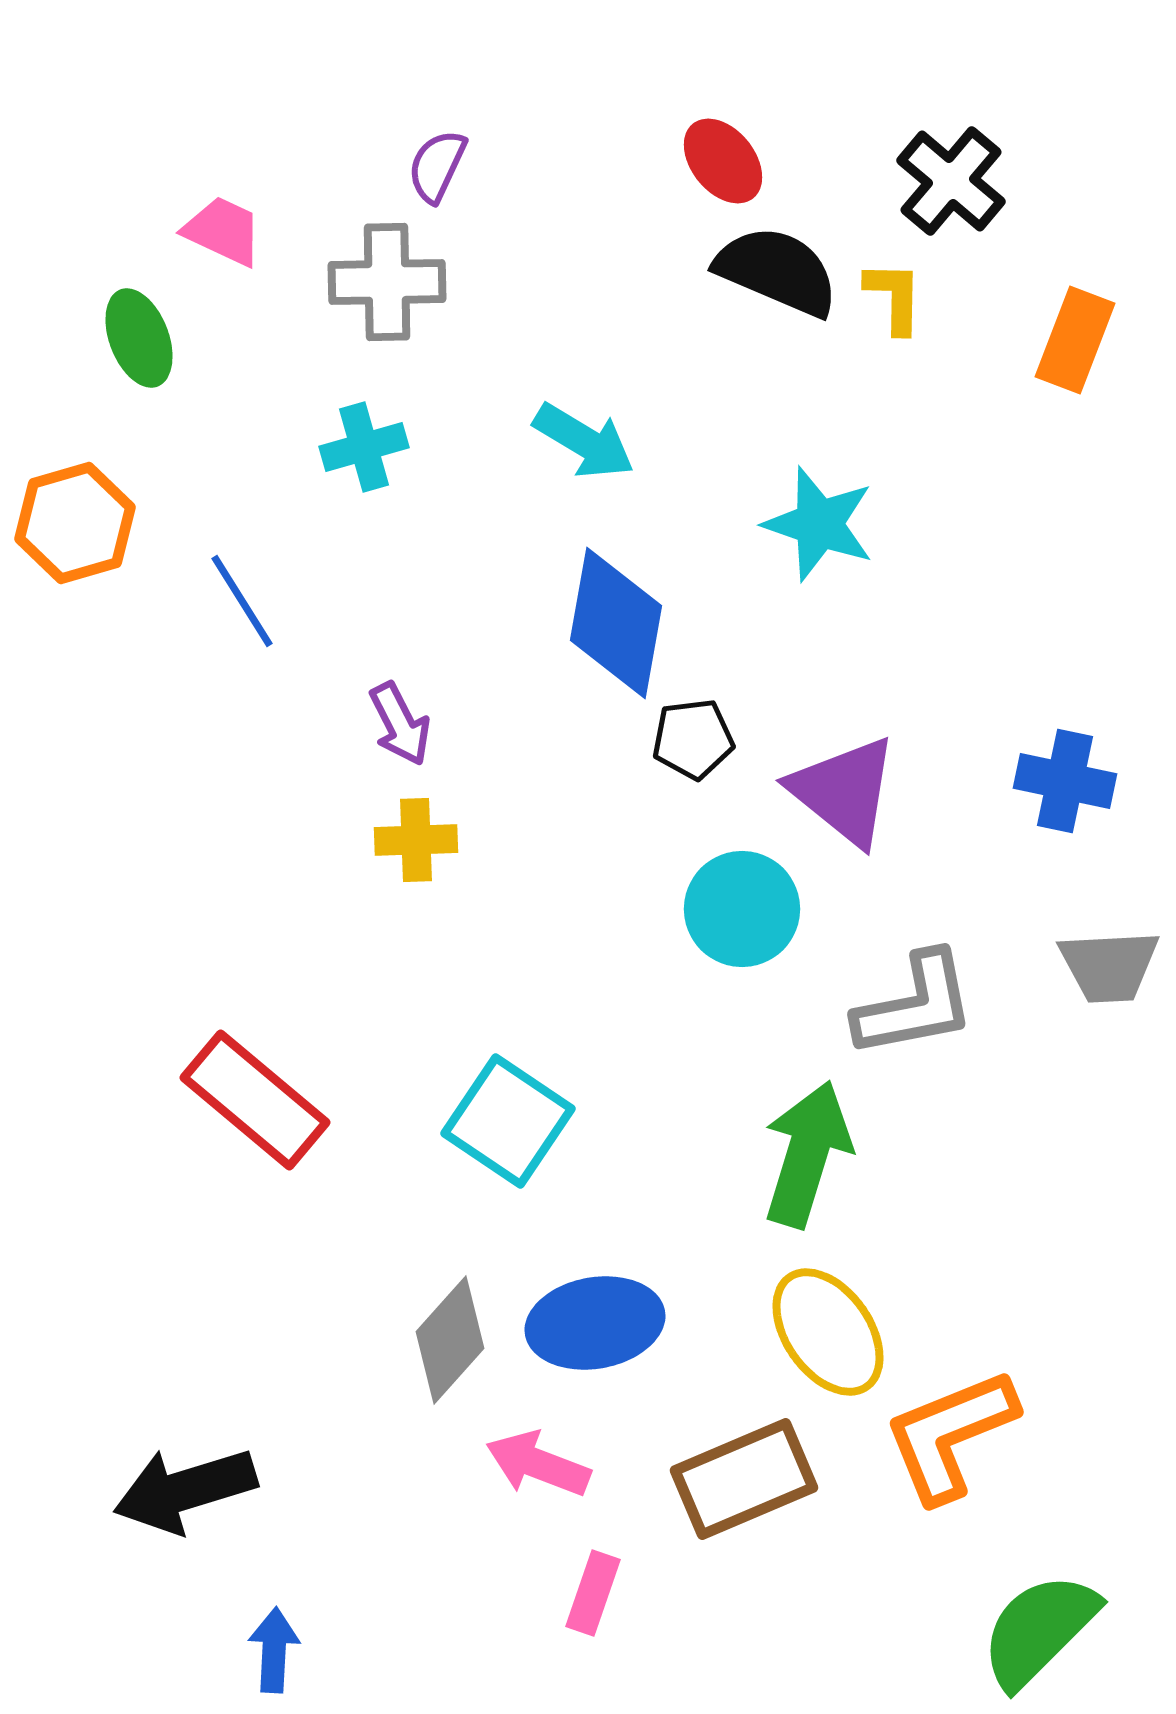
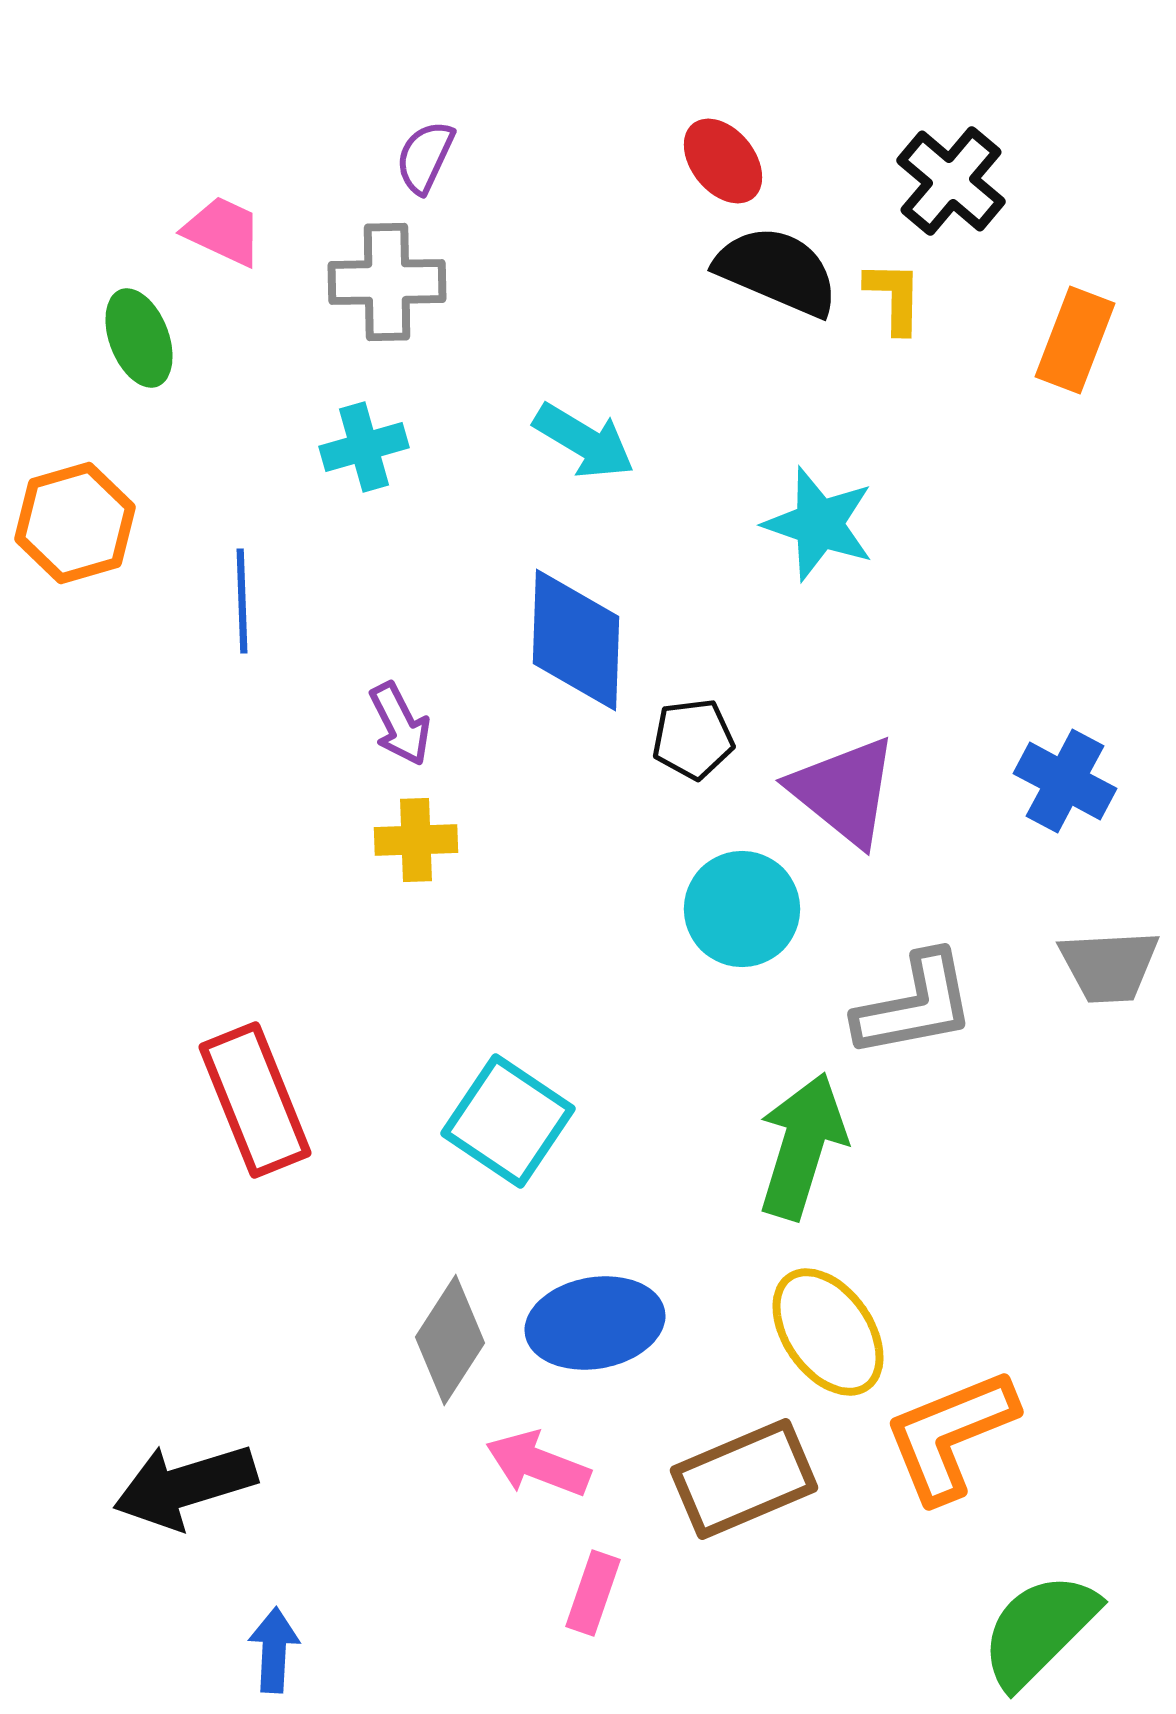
purple semicircle: moved 12 px left, 9 px up
blue line: rotated 30 degrees clockwise
blue diamond: moved 40 px left, 17 px down; rotated 8 degrees counterclockwise
blue cross: rotated 16 degrees clockwise
red rectangle: rotated 28 degrees clockwise
green arrow: moved 5 px left, 8 px up
gray diamond: rotated 9 degrees counterclockwise
black arrow: moved 4 px up
